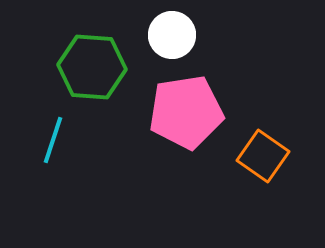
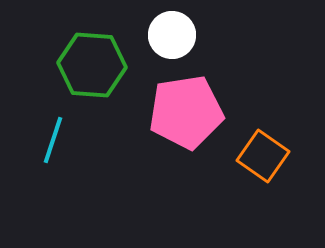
green hexagon: moved 2 px up
